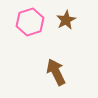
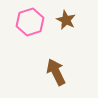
brown star: rotated 18 degrees counterclockwise
